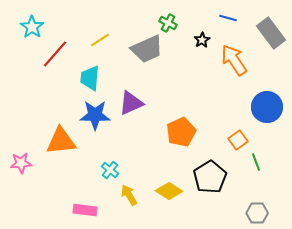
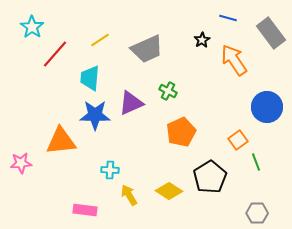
green cross: moved 68 px down
cyan cross: rotated 36 degrees counterclockwise
